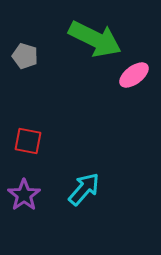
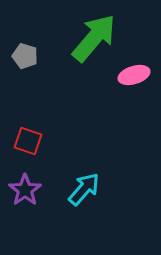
green arrow: moved 1 px left, 1 px up; rotated 76 degrees counterclockwise
pink ellipse: rotated 20 degrees clockwise
red square: rotated 8 degrees clockwise
purple star: moved 1 px right, 5 px up
